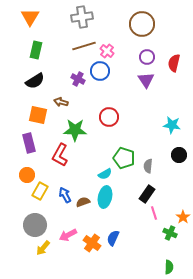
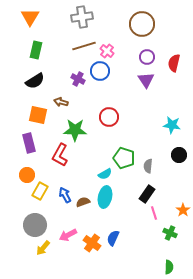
orange star: moved 7 px up
